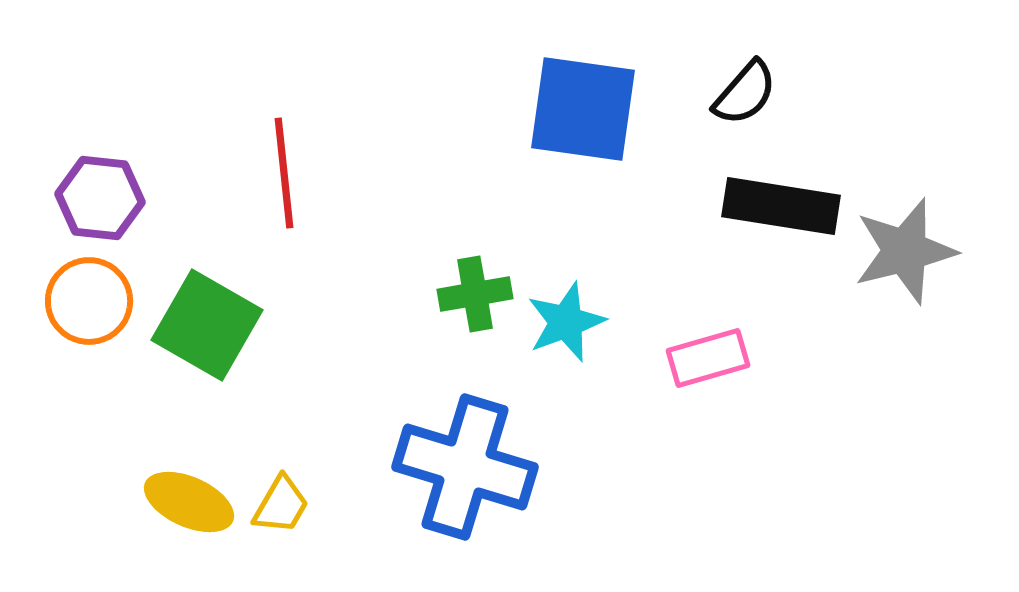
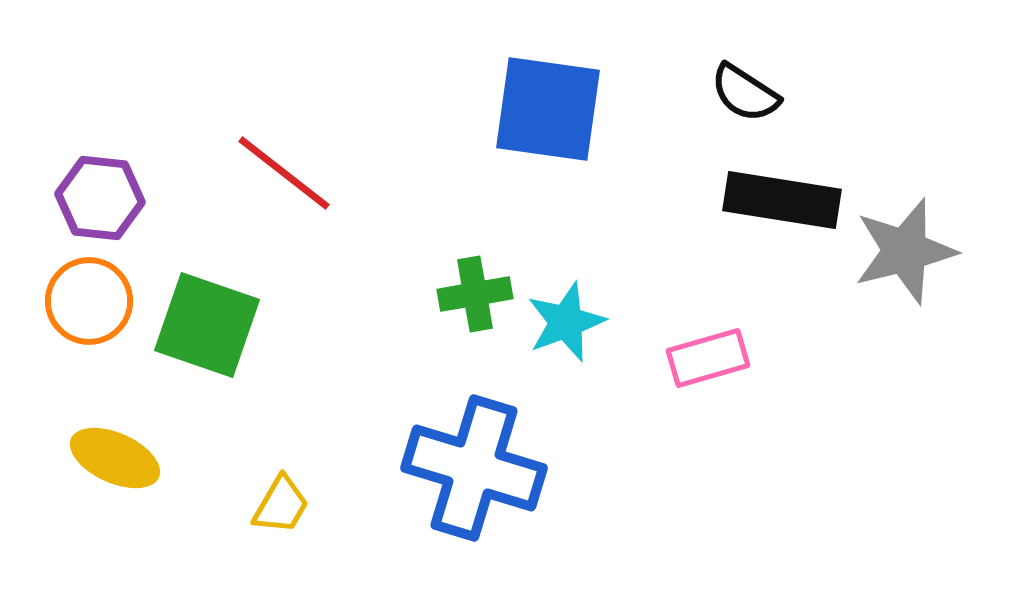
black semicircle: rotated 82 degrees clockwise
blue square: moved 35 px left
red line: rotated 46 degrees counterclockwise
black rectangle: moved 1 px right, 6 px up
green square: rotated 11 degrees counterclockwise
blue cross: moved 9 px right, 1 px down
yellow ellipse: moved 74 px left, 44 px up
